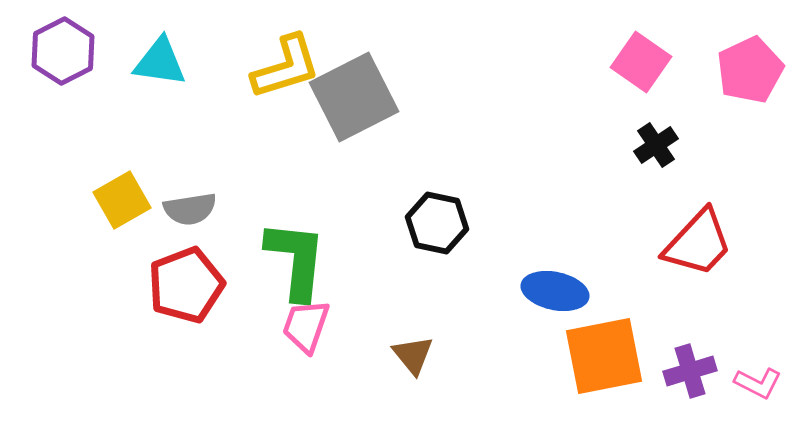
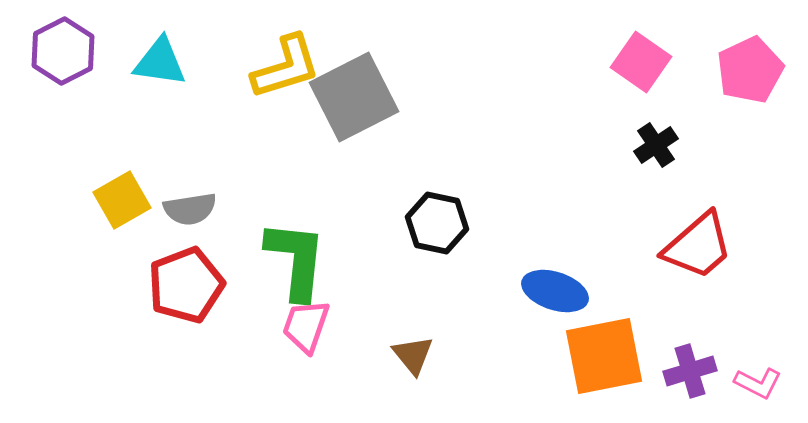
red trapezoid: moved 3 px down; rotated 6 degrees clockwise
blue ellipse: rotated 6 degrees clockwise
